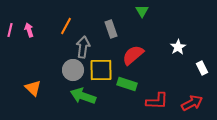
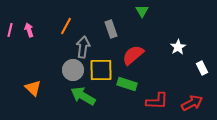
green arrow: rotated 10 degrees clockwise
